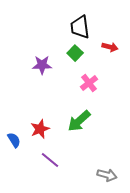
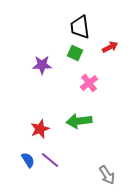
red arrow: rotated 42 degrees counterclockwise
green square: rotated 21 degrees counterclockwise
green arrow: rotated 35 degrees clockwise
blue semicircle: moved 14 px right, 20 px down
gray arrow: rotated 42 degrees clockwise
